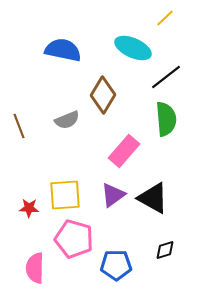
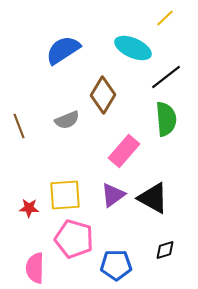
blue semicircle: rotated 45 degrees counterclockwise
